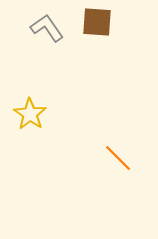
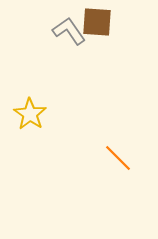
gray L-shape: moved 22 px right, 3 px down
